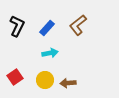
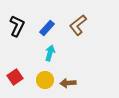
cyan arrow: rotated 63 degrees counterclockwise
